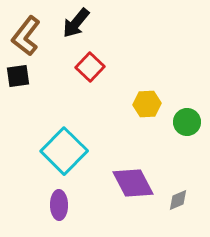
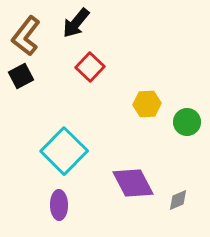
black square: moved 3 px right; rotated 20 degrees counterclockwise
